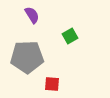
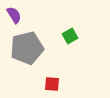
purple semicircle: moved 18 px left
gray pentagon: moved 9 px up; rotated 12 degrees counterclockwise
